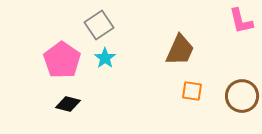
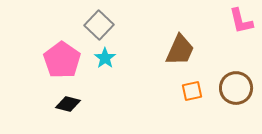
gray square: rotated 12 degrees counterclockwise
orange square: rotated 20 degrees counterclockwise
brown circle: moved 6 px left, 8 px up
